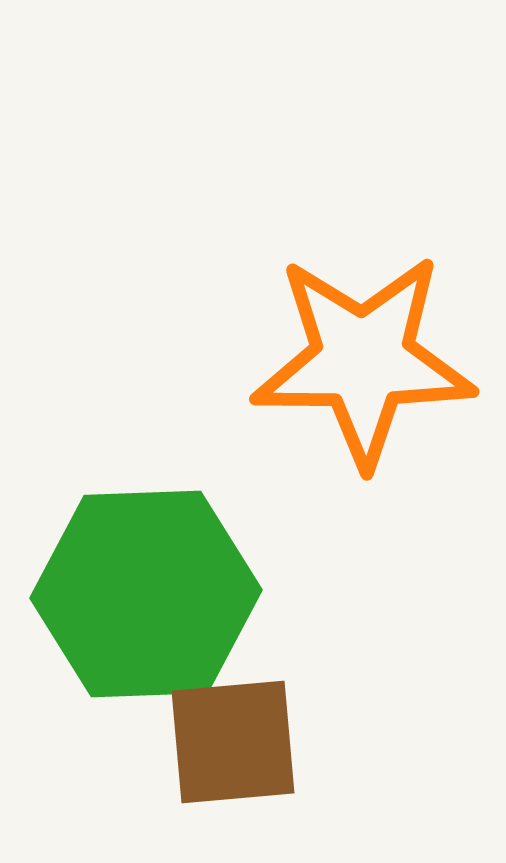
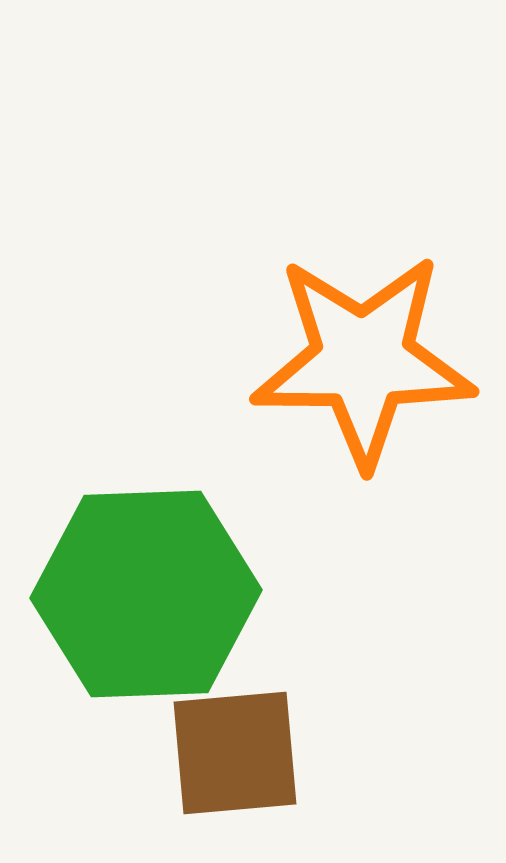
brown square: moved 2 px right, 11 px down
